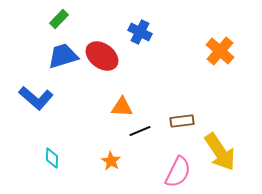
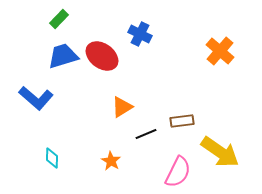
blue cross: moved 2 px down
orange triangle: rotated 35 degrees counterclockwise
black line: moved 6 px right, 3 px down
yellow arrow: rotated 21 degrees counterclockwise
